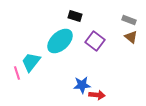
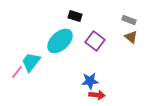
pink line: moved 1 px up; rotated 56 degrees clockwise
blue star: moved 8 px right, 4 px up
